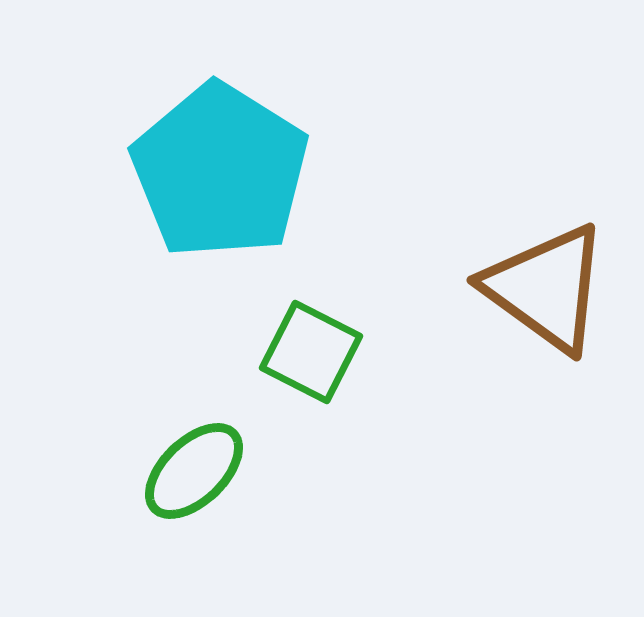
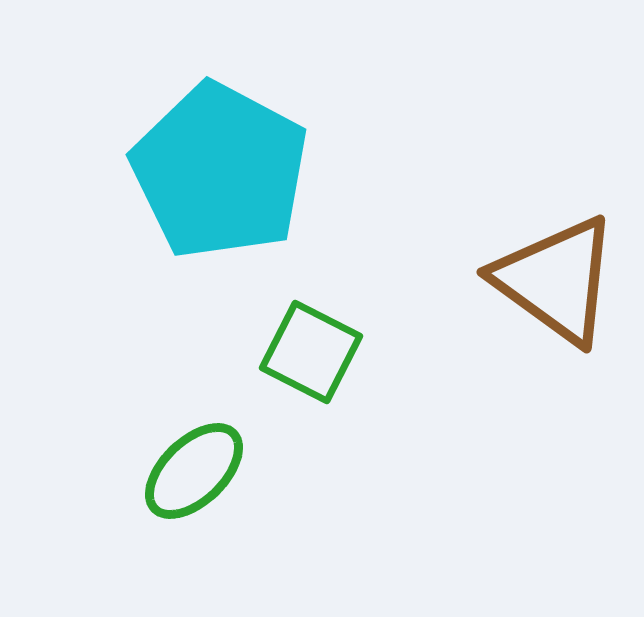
cyan pentagon: rotated 4 degrees counterclockwise
brown triangle: moved 10 px right, 8 px up
